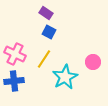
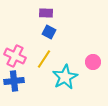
purple rectangle: rotated 32 degrees counterclockwise
pink cross: moved 2 px down
